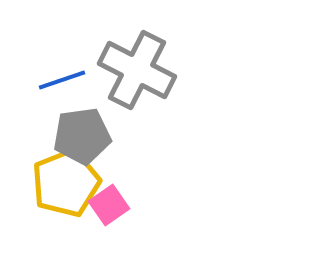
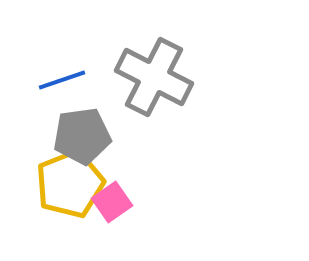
gray cross: moved 17 px right, 7 px down
yellow pentagon: moved 4 px right, 1 px down
pink square: moved 3 px right, 3 px up
